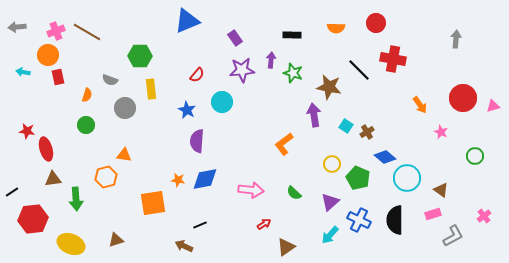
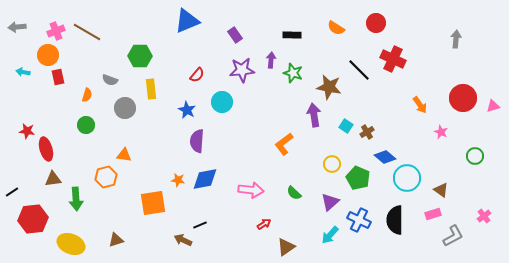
orange semicircle at (336, 28): rotated 30 degrees clockwise
purple rectangle at (235, 38): moved 3 px up
red cross at (393, 59): rotated 15 degrees clockwise
brown arrow at (184, 246): moved 1 px left, 6 px up
